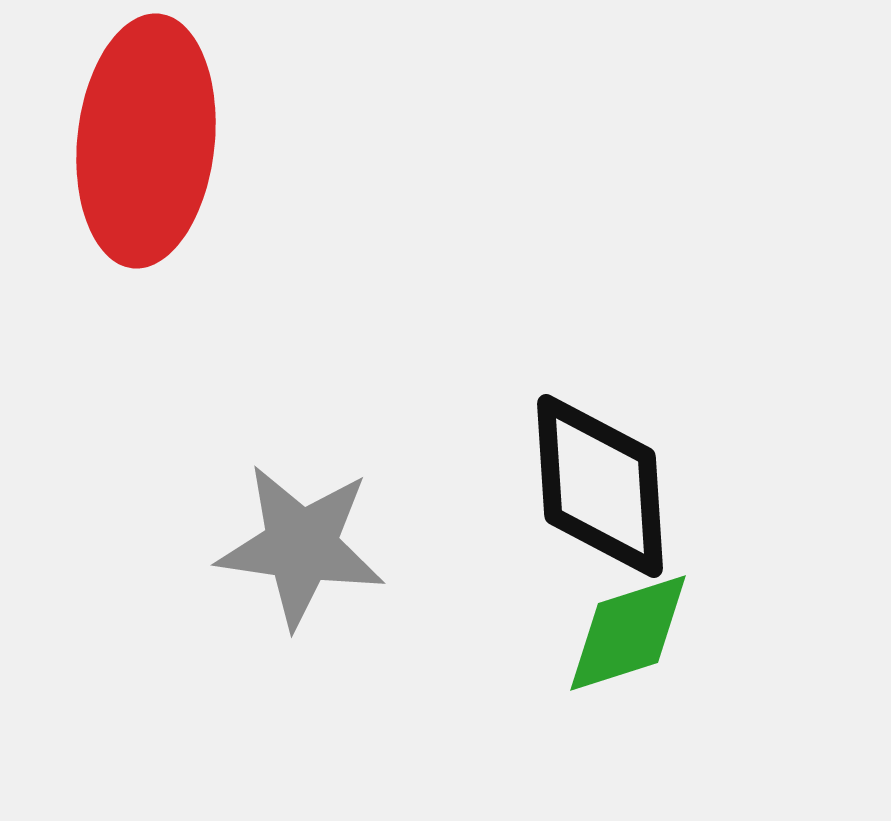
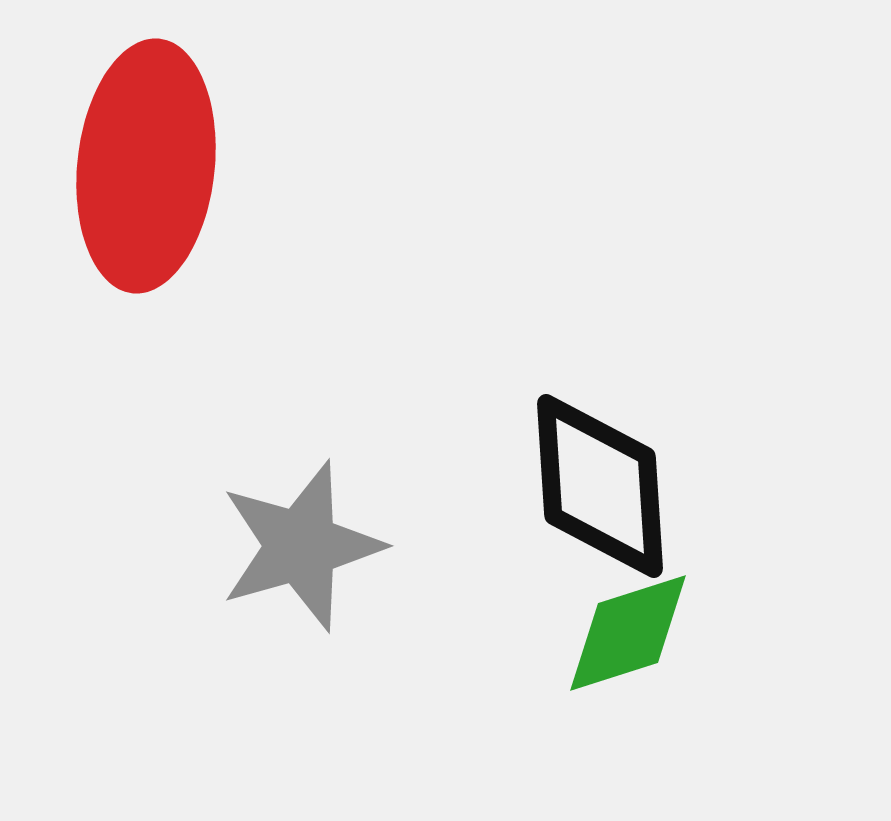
red ellipse: moved 25 px down
gray star: rotated 24 degrees counterclockwise
